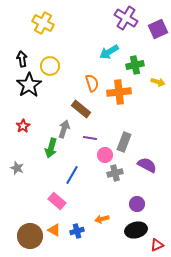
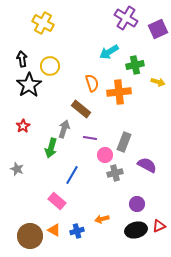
gray star: moved 1 px down
red triangle: moved 2 px right, 19 px up
